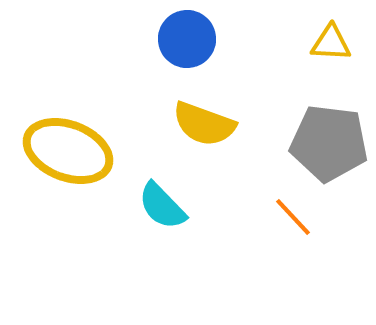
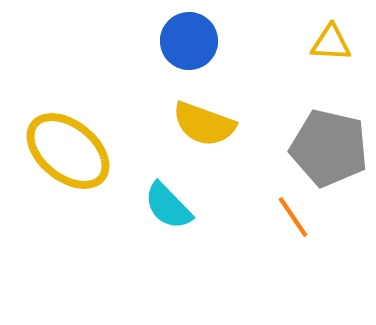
blue circle: moved 2 px right, 2 px down
gray pentagon: moved 5 px down; rotated 6 degrees clockwise
yellow ellipse: rotated 18 degrees clockwise
cyan semicircle: moved 6 px right
orange line: rotated 9 degrees clockwise
